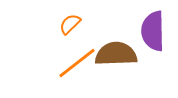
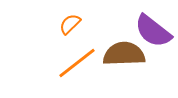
purple semicircle: rotated 51 degrees counterclockwise
brown semicircle: moved 8 px right
